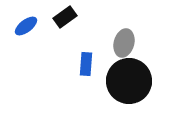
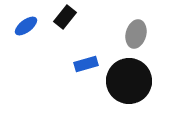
black rectangle: rotated 15 degrees counterclockwise
gray ellipse: moved 12 px right, 9 px up
blue rectangle: rotated 70 degrees clockwise
